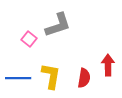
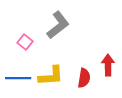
gray L-shape: rotated 20 degrees counterclockwise
pink square: moved 4 px left, 3 px down
yellow L-shape: rotated 76 degrees clockwise
